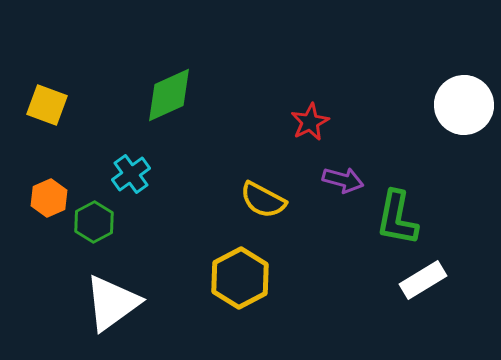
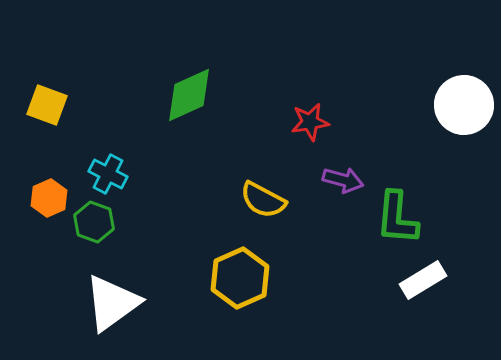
green diamond: moved 20 px right
red star: rotated 18 degrees clockwise
cyan cross: moved 23 px left; rotated 27 degrees counterclockwise
green L-shape: rotated 6 degrees counterclockwise
green hexagon: rotated 12 degrees counterclockwise
yellow hexagon: rotated 4 degrees clockwise
